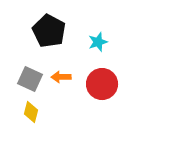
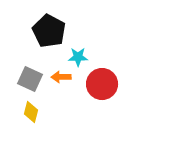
cyan star: moved 20 px left, 15 px down; rotated 18 degrees clockwise
